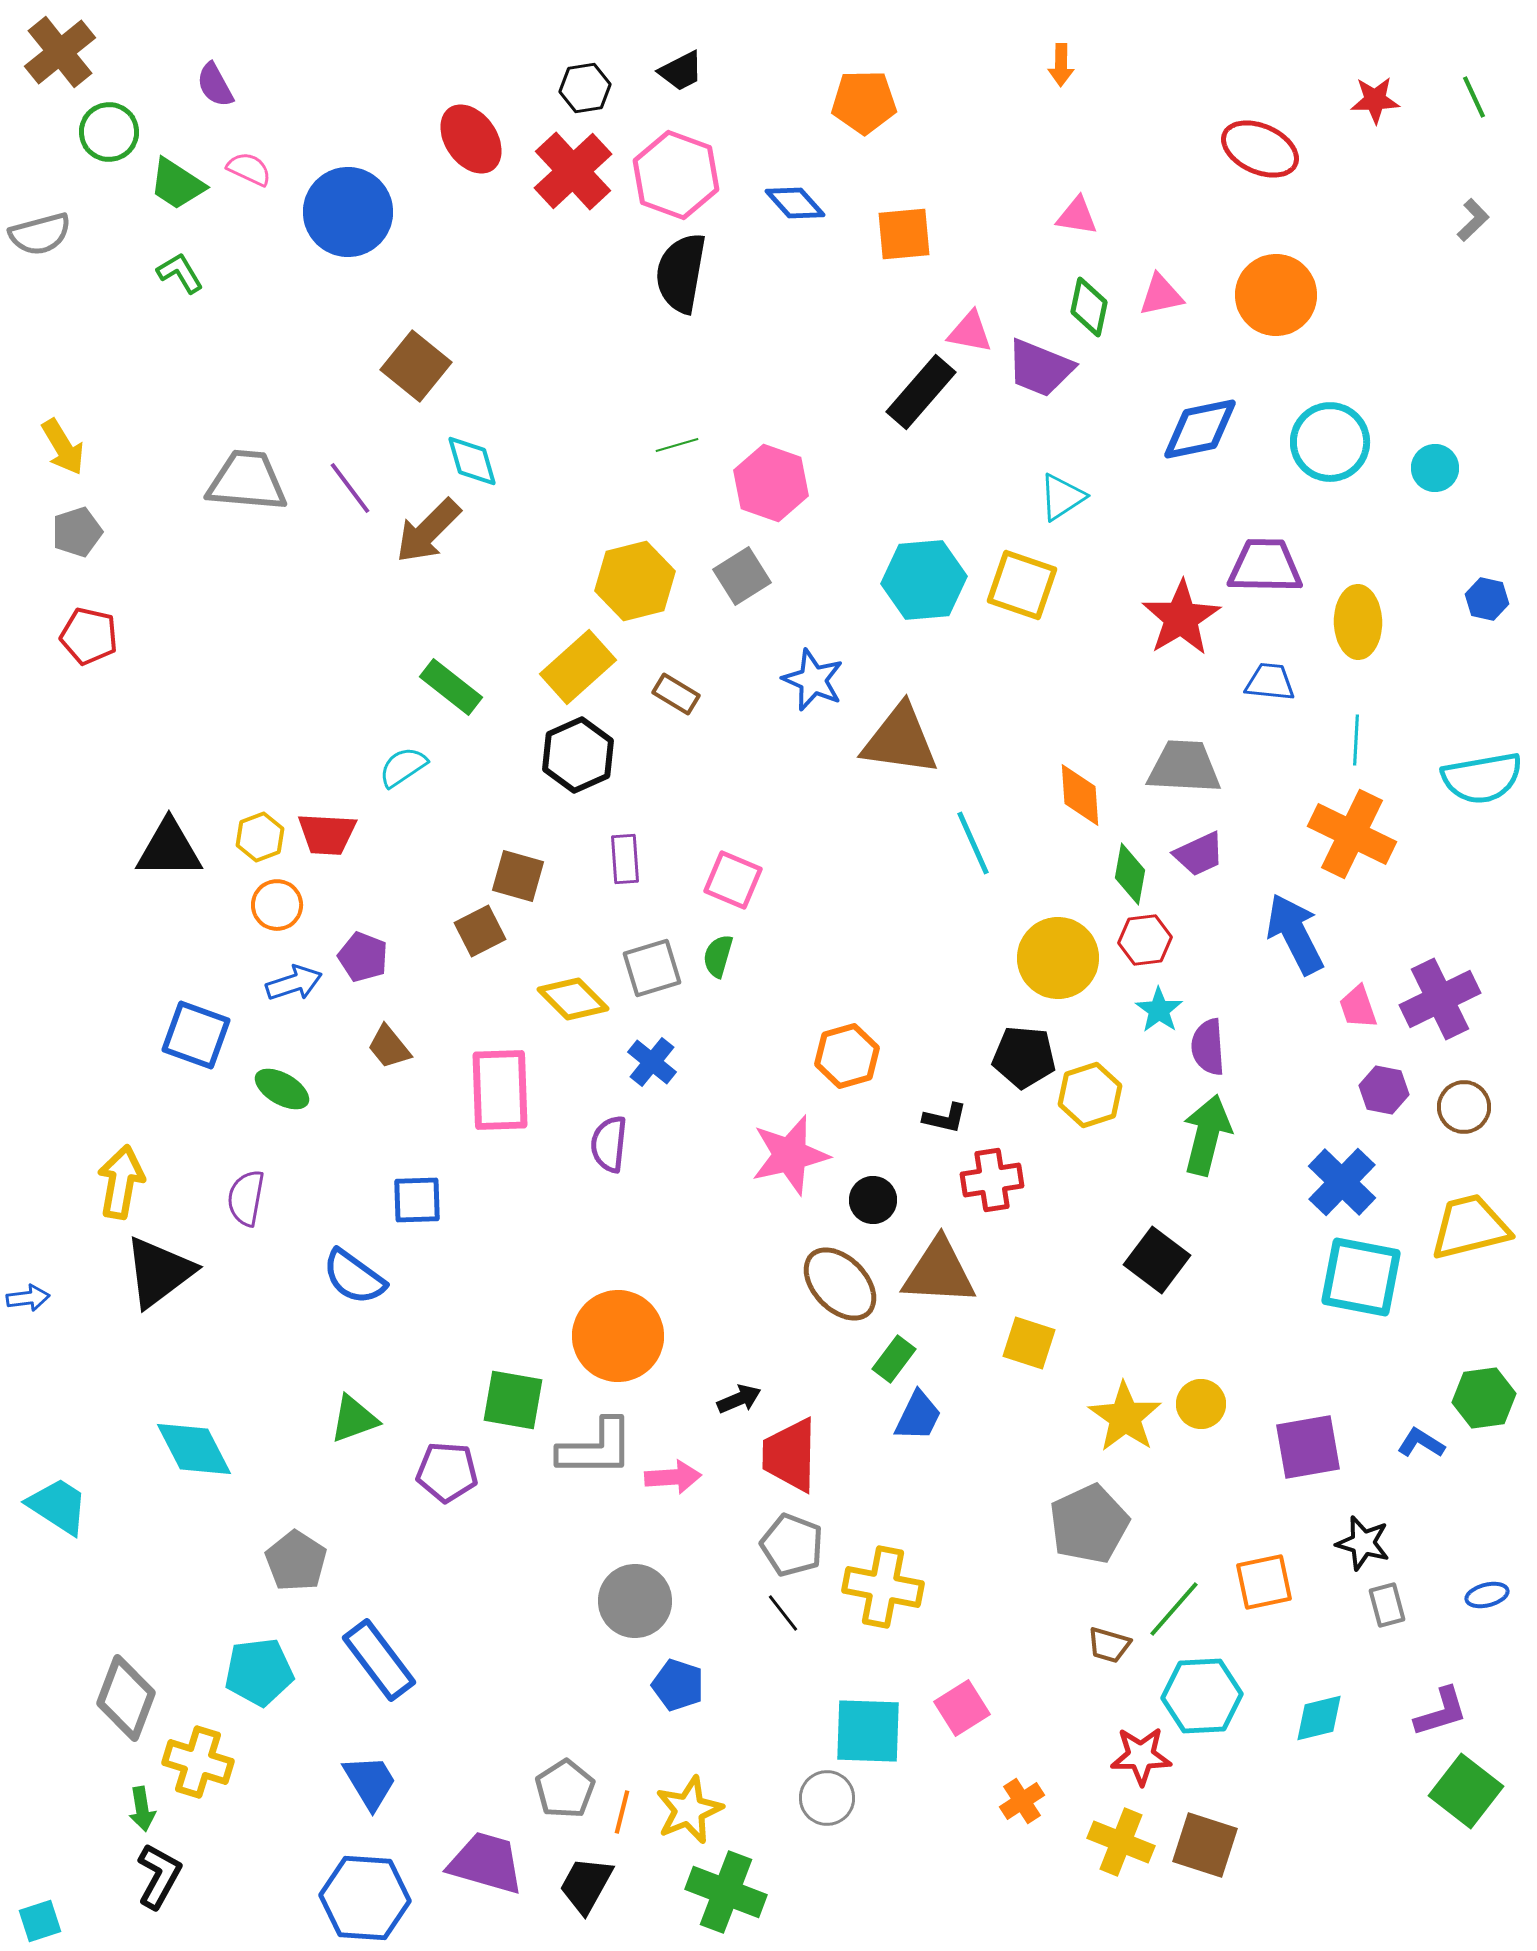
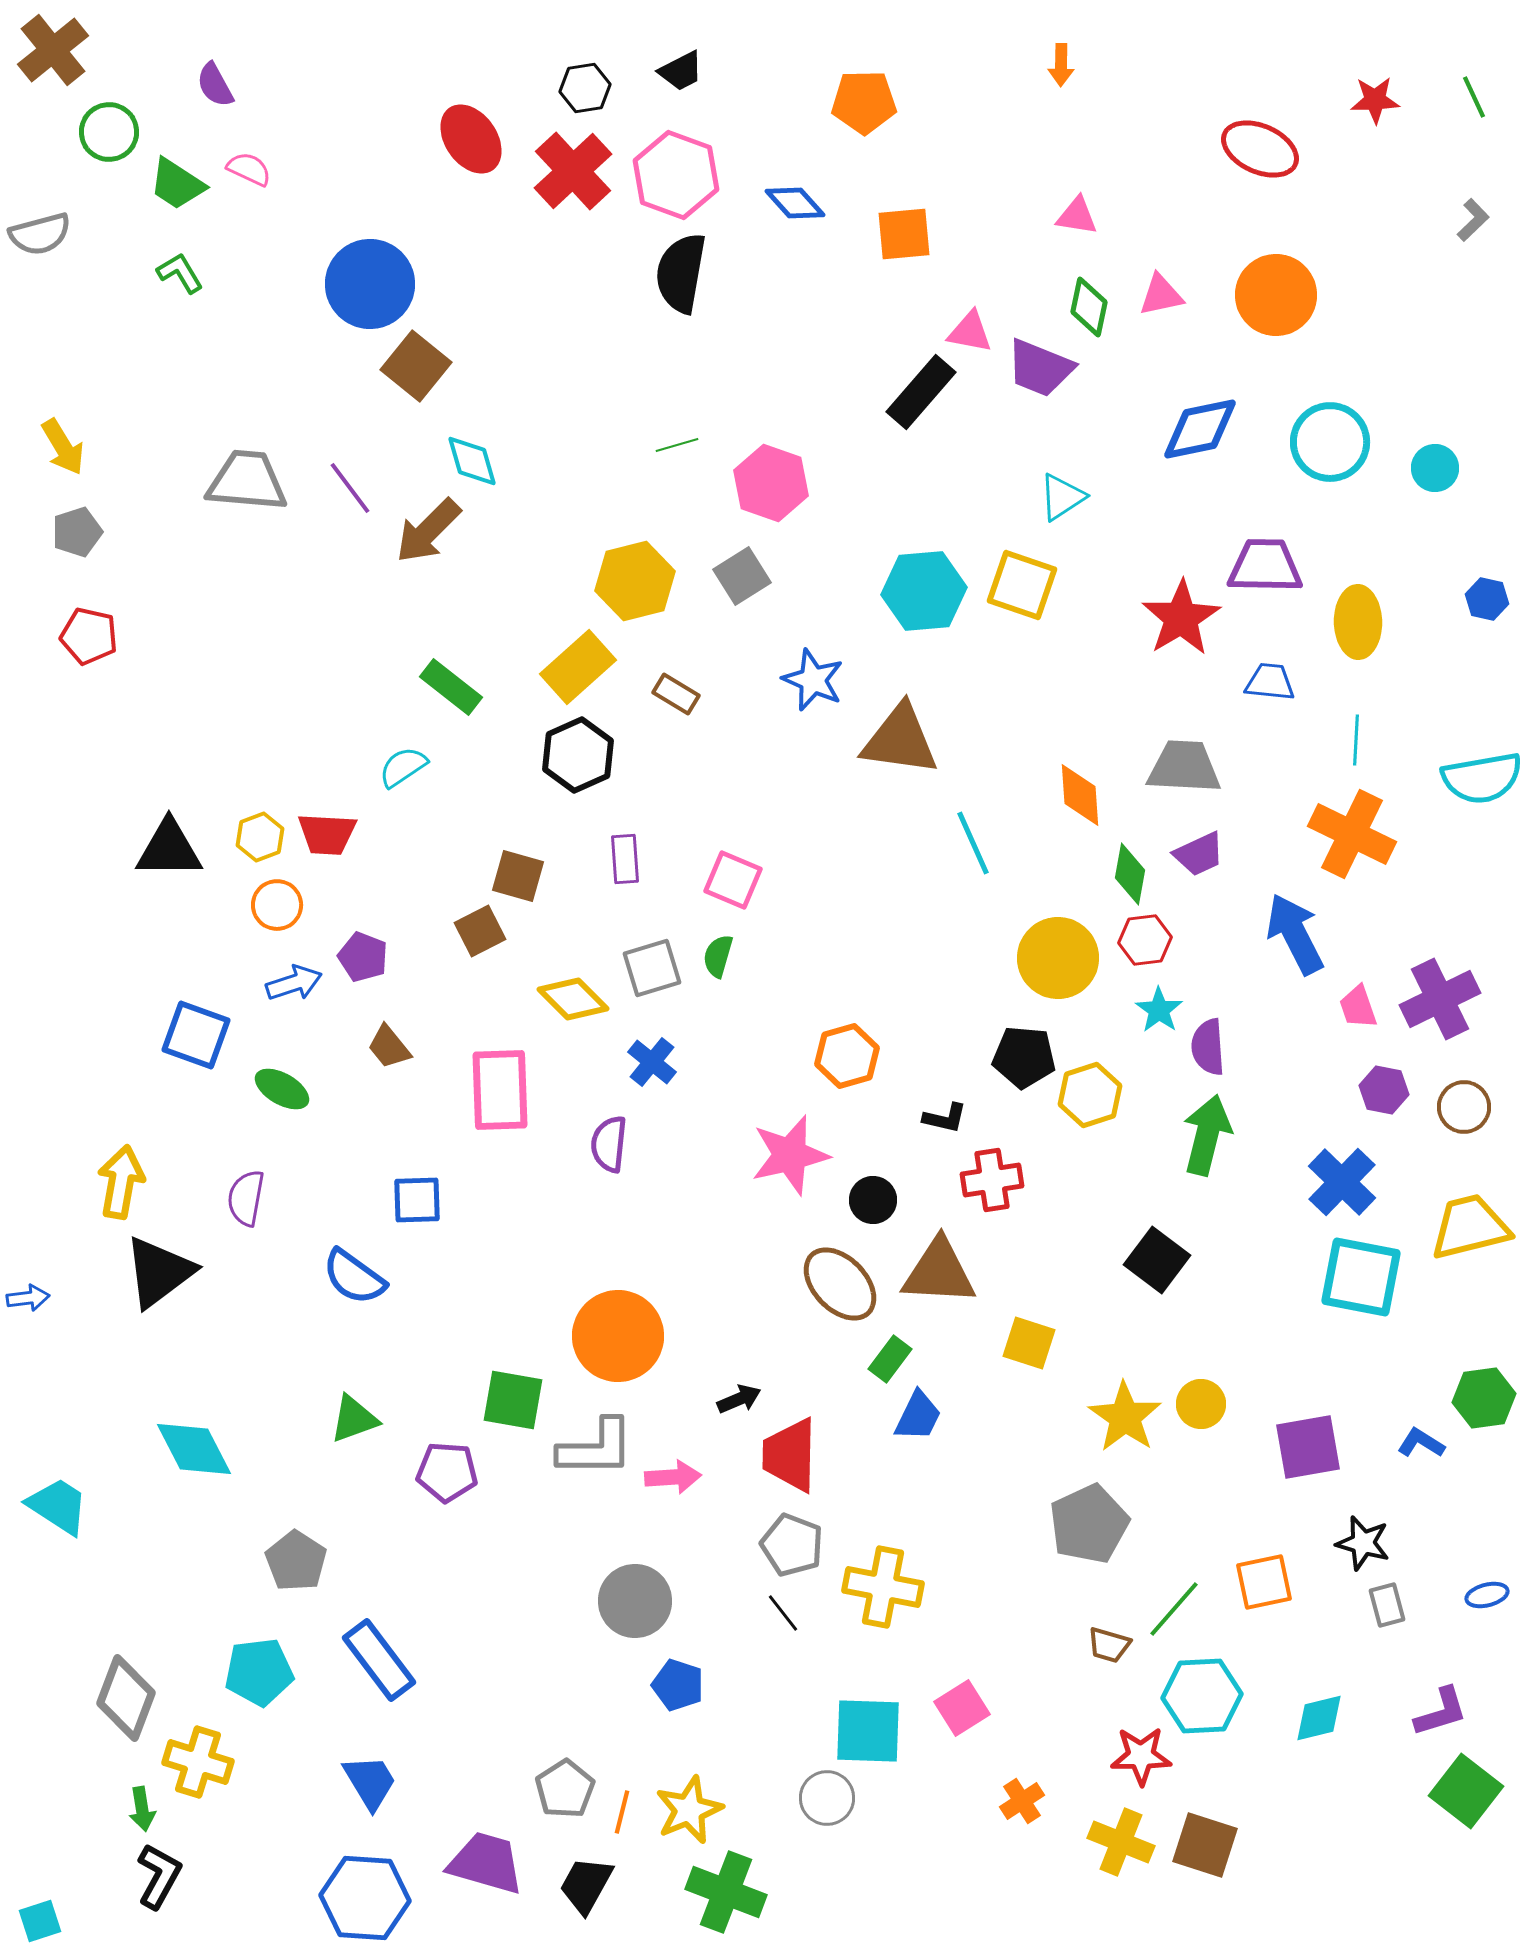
brown cross at (60, 52): moved 7 px left, 2 px up
blue circle at (348, 212): moved 22 px right, 72 px down
cyan hexagon at (924, 580): moved 11 px down
green rectangle at (894, 1359): moved 4 px left
